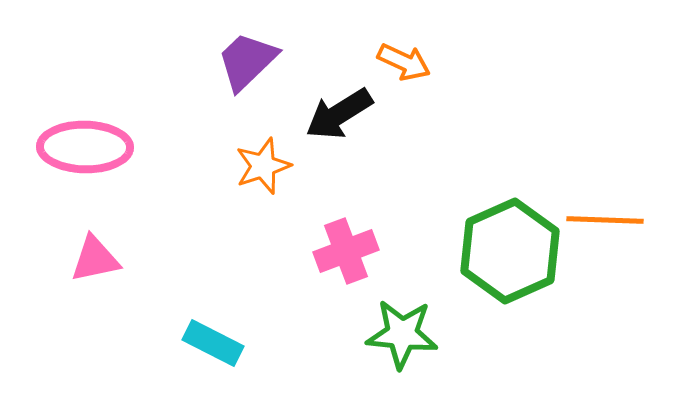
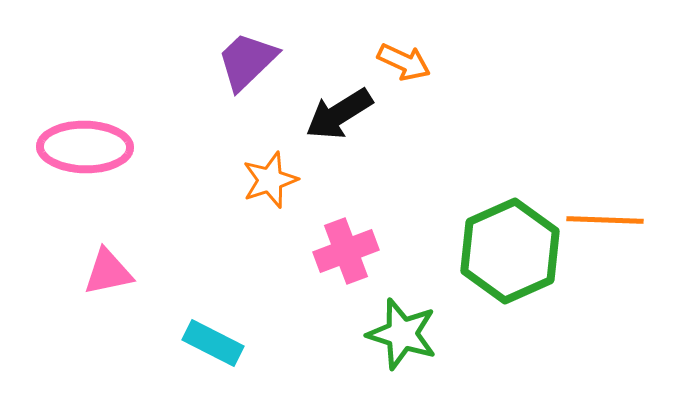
orange star: moved 7 px right, 14 px down
pink triangle: moved 13 px right, 13 px down
green star: rotated 12 degrees clockwise
